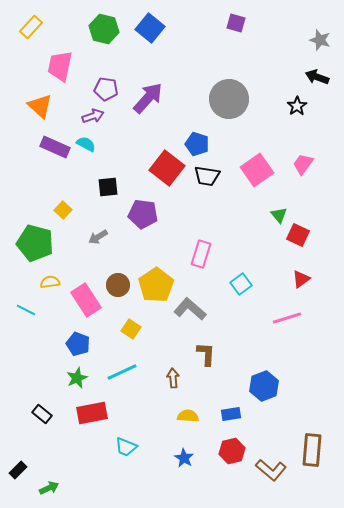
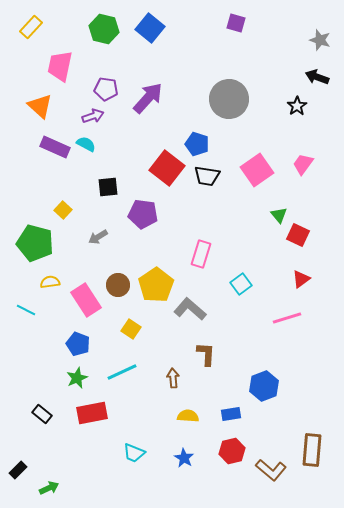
cyan trapezoid at (126, 447): moved 8 px right, 6 px down
